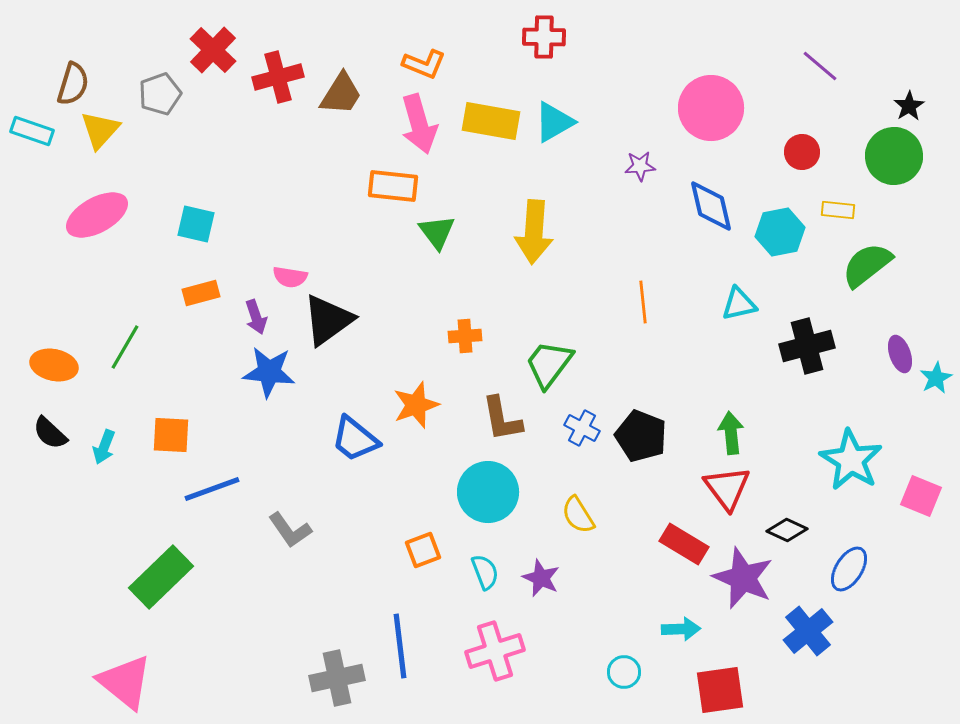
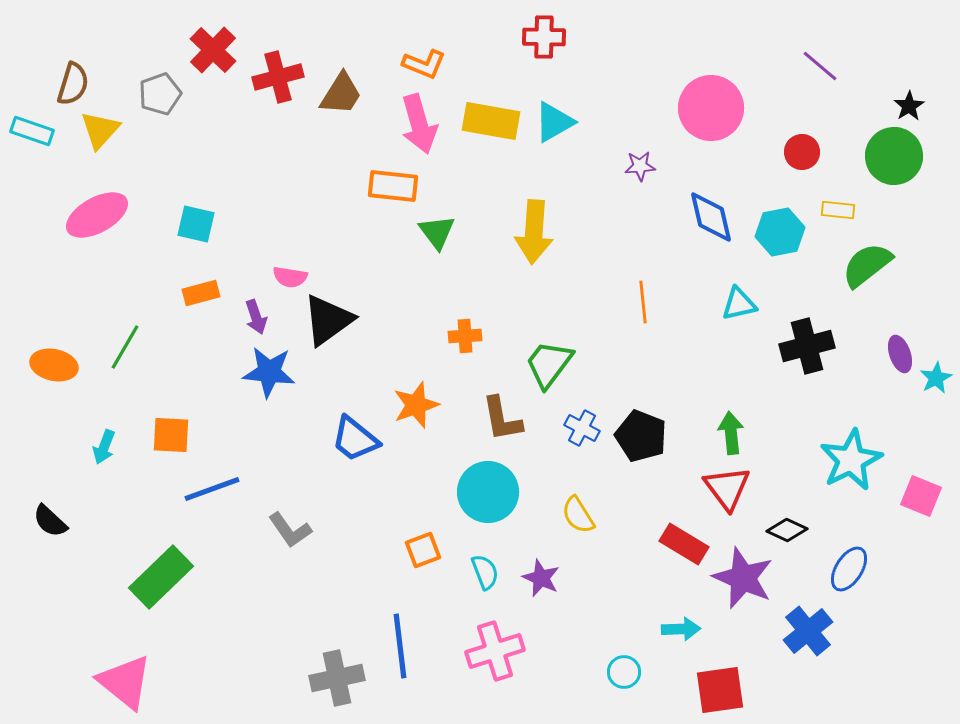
blue diamond at (711, 206): moved 11 px down
black semicircle at (50, 433): moved 88 px down
cyan star at (851, 460): rotated 14 degrees clockwise
